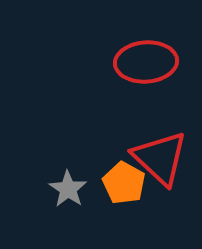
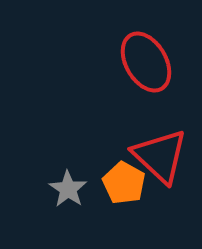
red ellipse: rotated 64 degrees clockwise
red triangle: moved 2 px up
